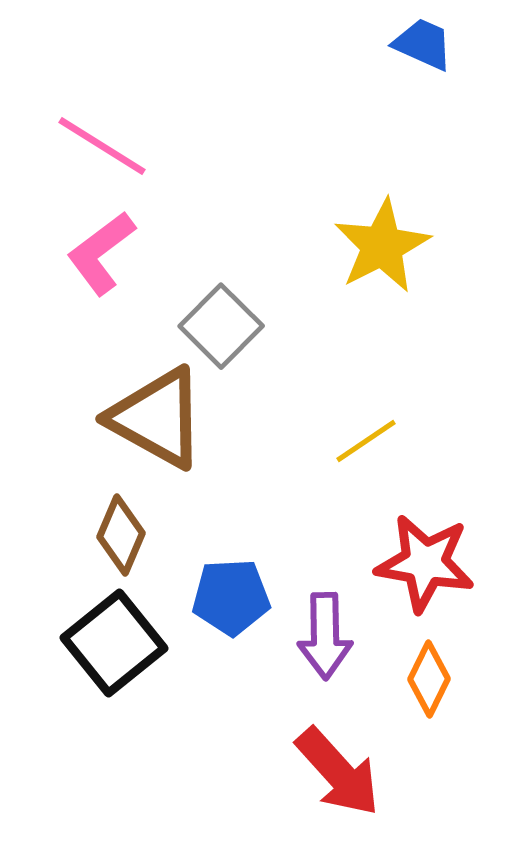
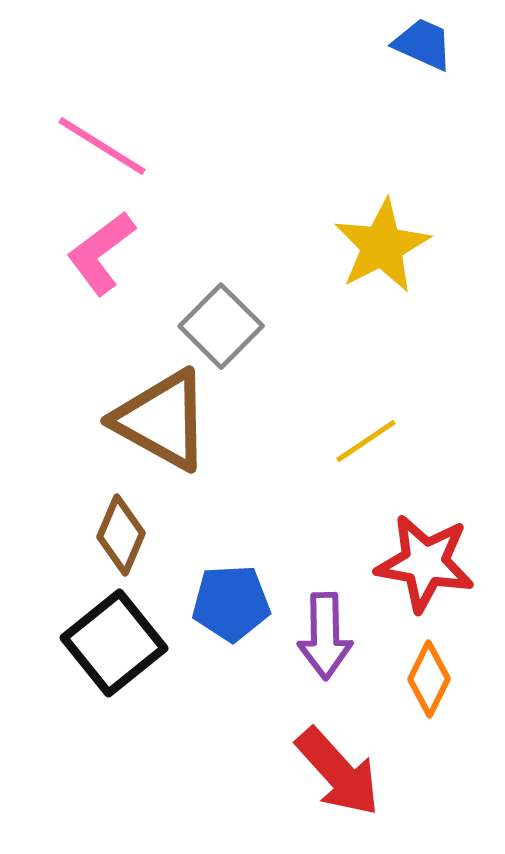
brown triangle: moved 5 px right, 2 px down
blue pentagon: moved 6 px down
